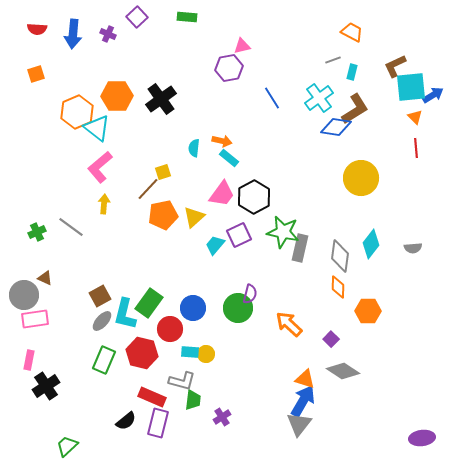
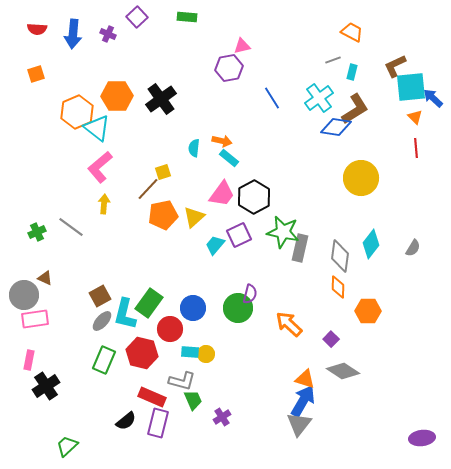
blue arrow at (433, 95): moved 3 px down; rotated 105 degrees counterclockwise
gray semicircle at (413, 248): rotated 54 degrees counterclockwise
green trapezoid at (193, 400): rotated 30 degrees counterclockwise
